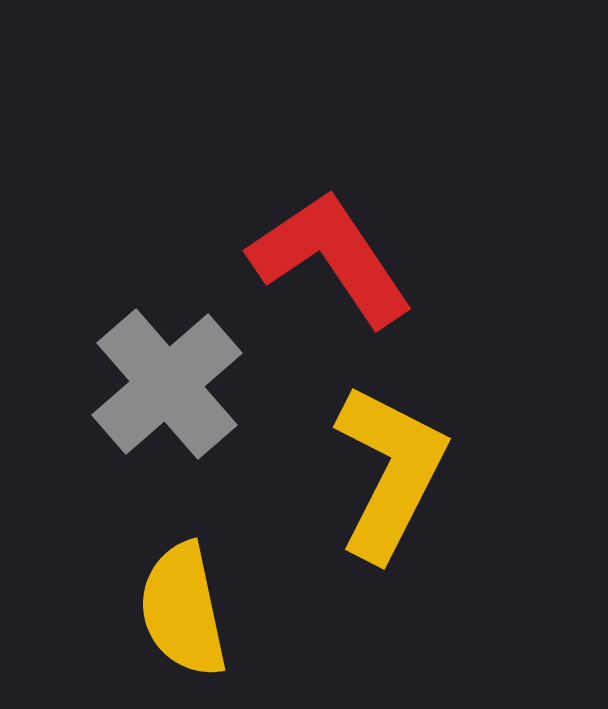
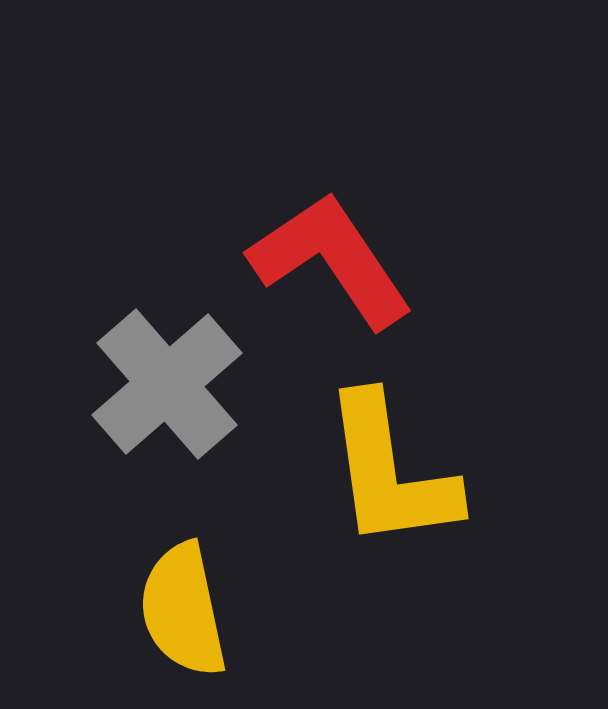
red L-shape: moved 2 px down
yellow L-shape: rotated 145 degrees clockwise
